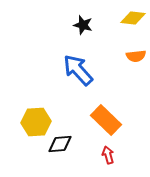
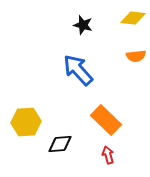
yellow hexagon: moved 10 px left
